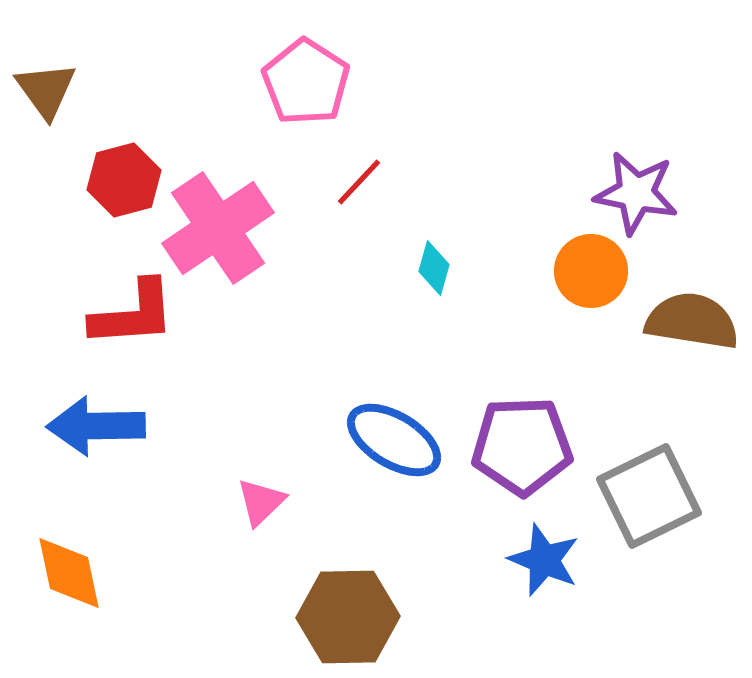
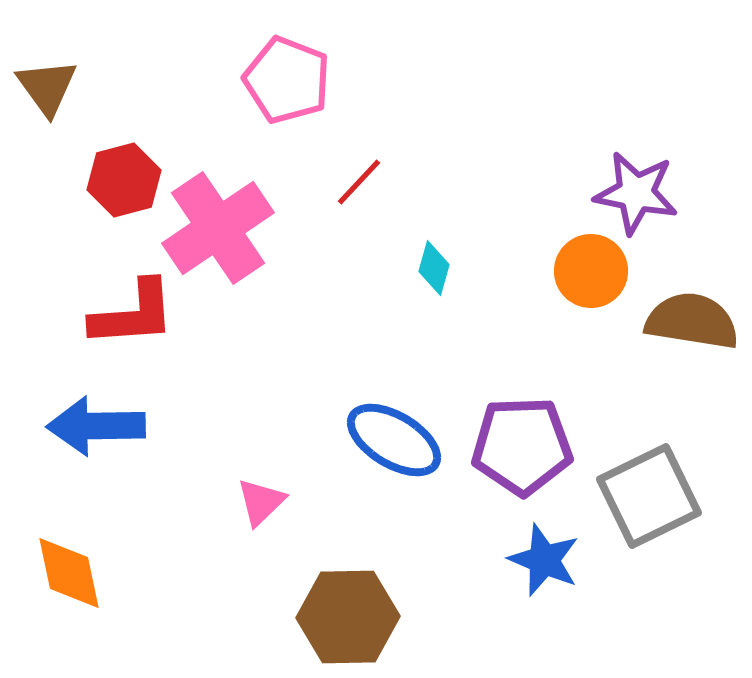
pink pentagon: moved 19 px left, 2 px up; rotated 12 degrees counterclockwise
brown triangle: moved 1 px right, 3 px up
